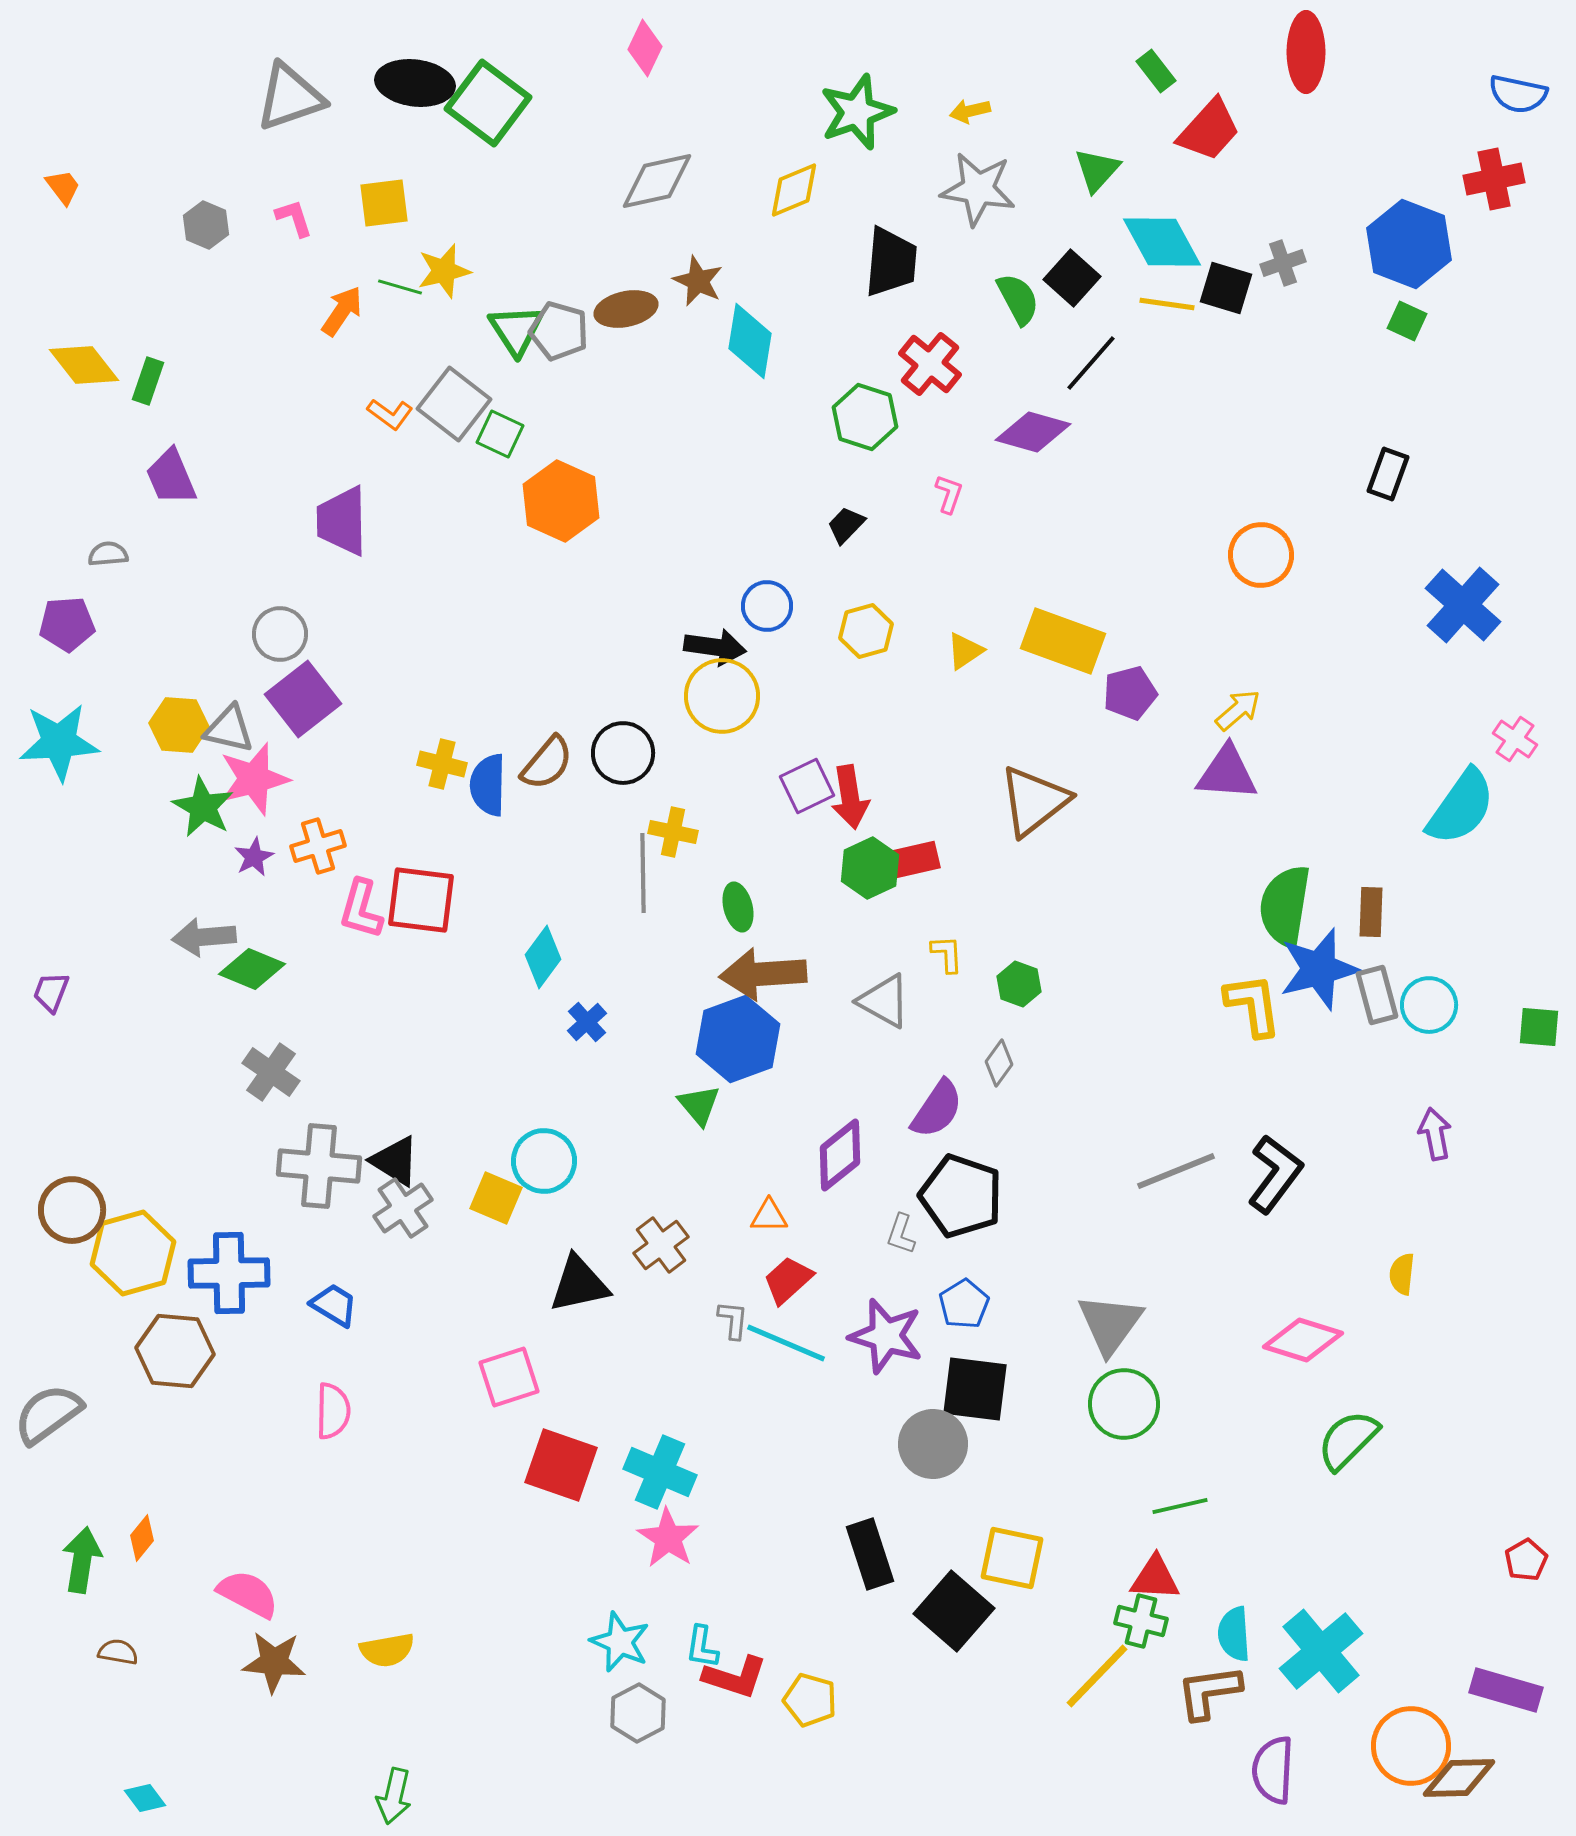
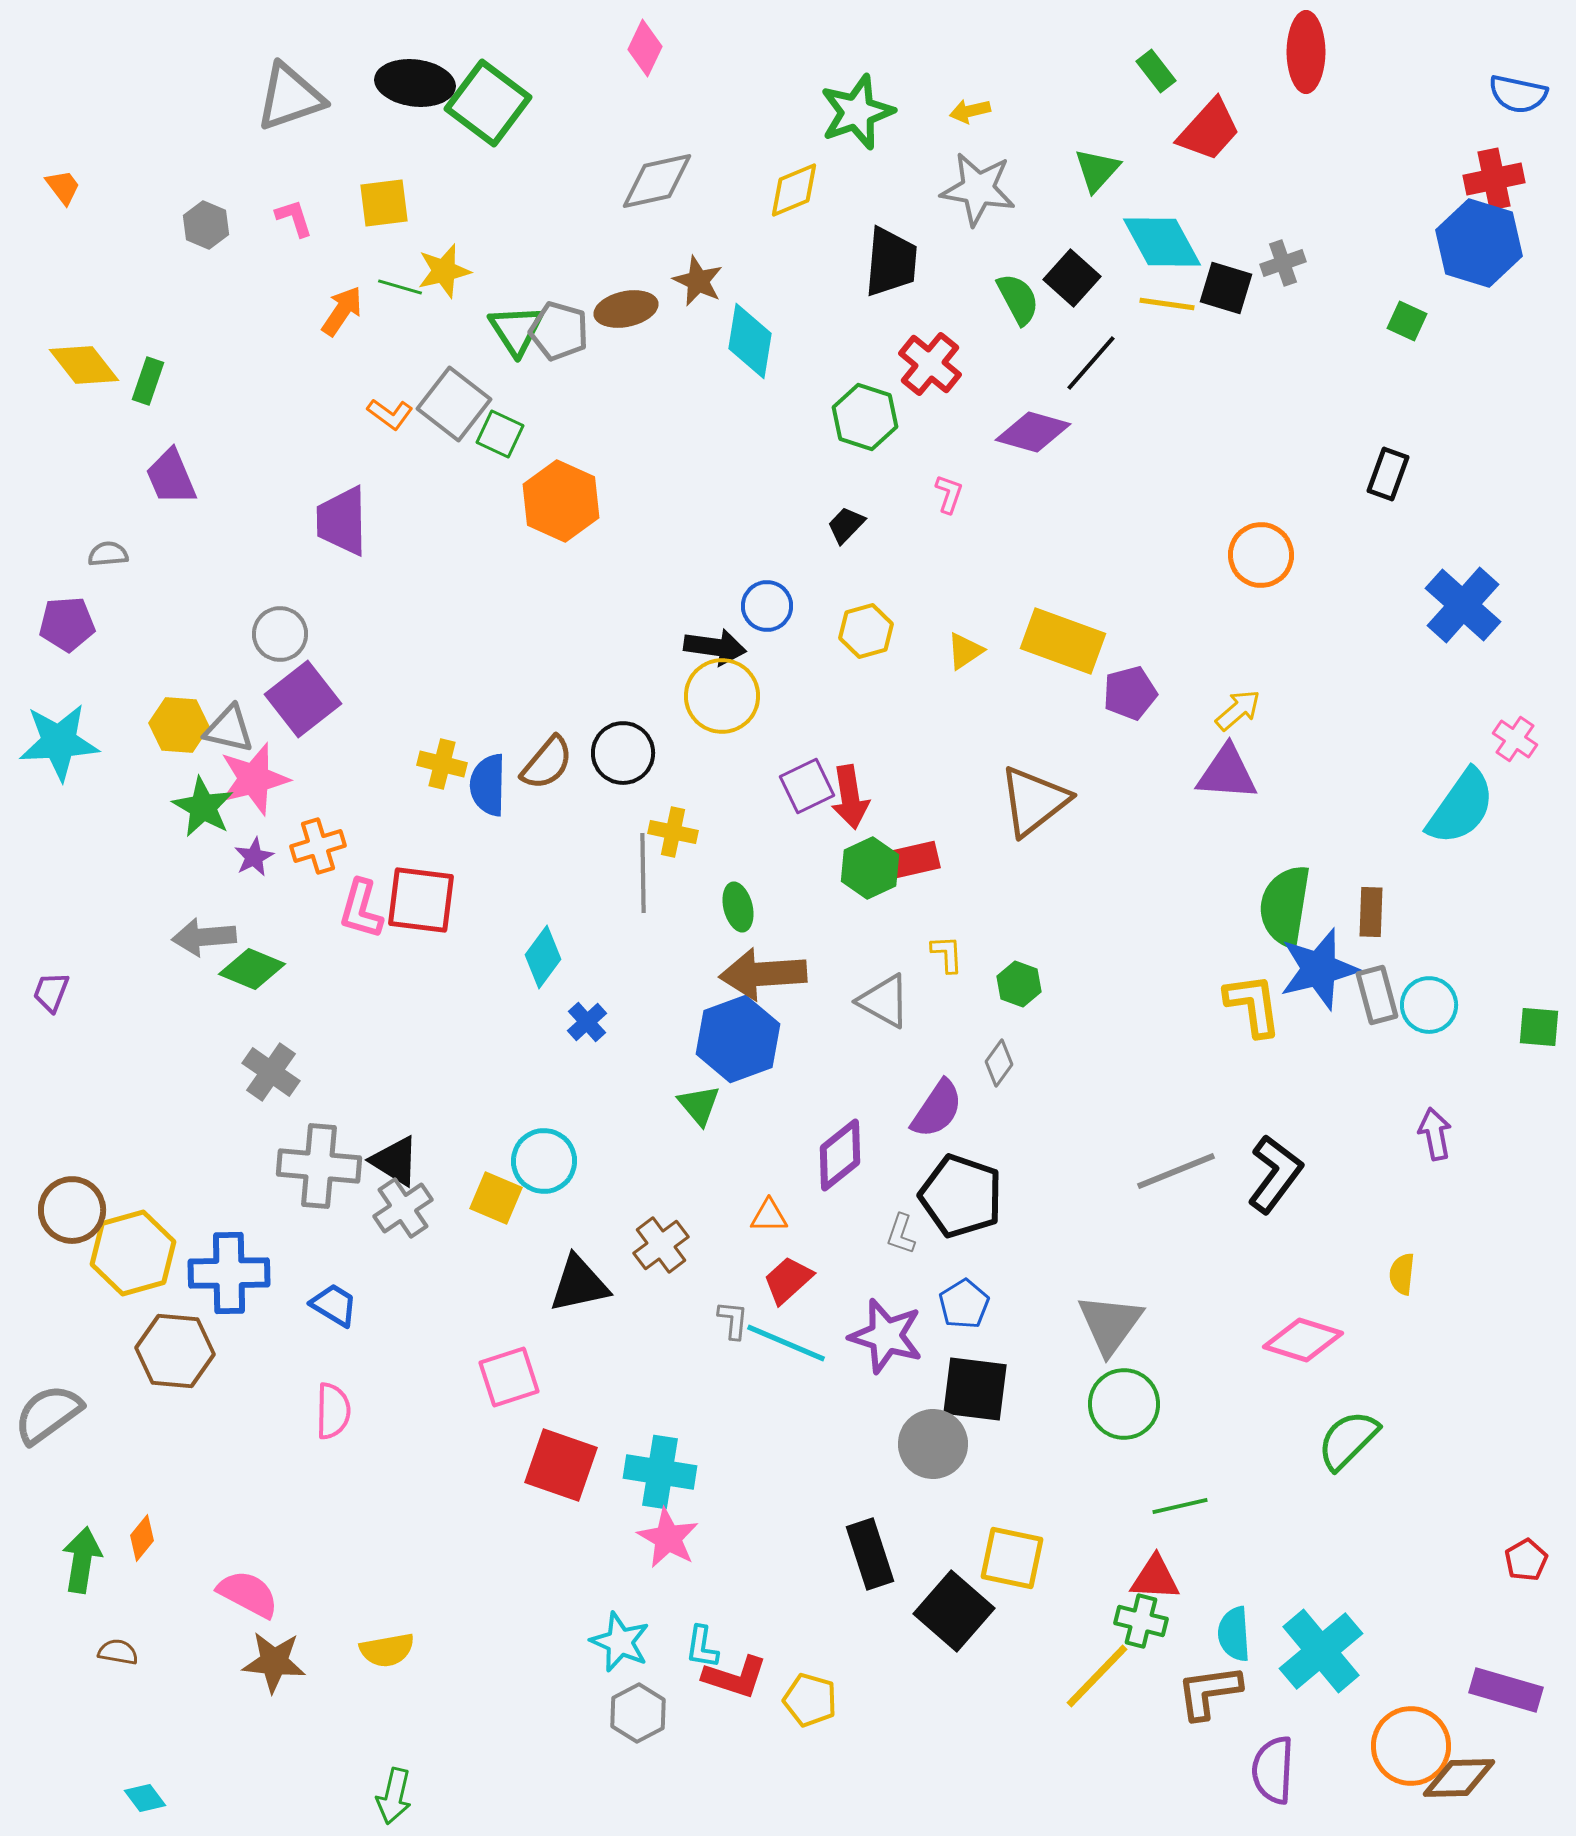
blue hexagon at (1409, 244): moved 70 px right, 1 px up; rotated 4 degrees counterclockwise
cyan cross at (660, 1472): rotated 14 degrees counterclockwise
pink star at (668, 1538): rotated 4 degrees counterclockwise
